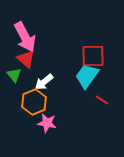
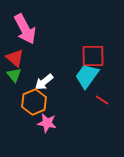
pink arrow: moved 8 px up
red triangle: moved 11 px left, 1 px up
